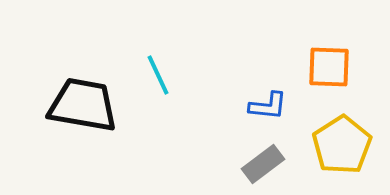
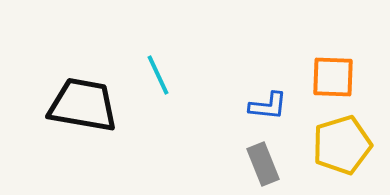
orange square: moved 4 px right, 10 px down
yellow pentagon: rotated 16 degrees clockwise
gray rectangle: rotated 75 degrees counterclockwise
